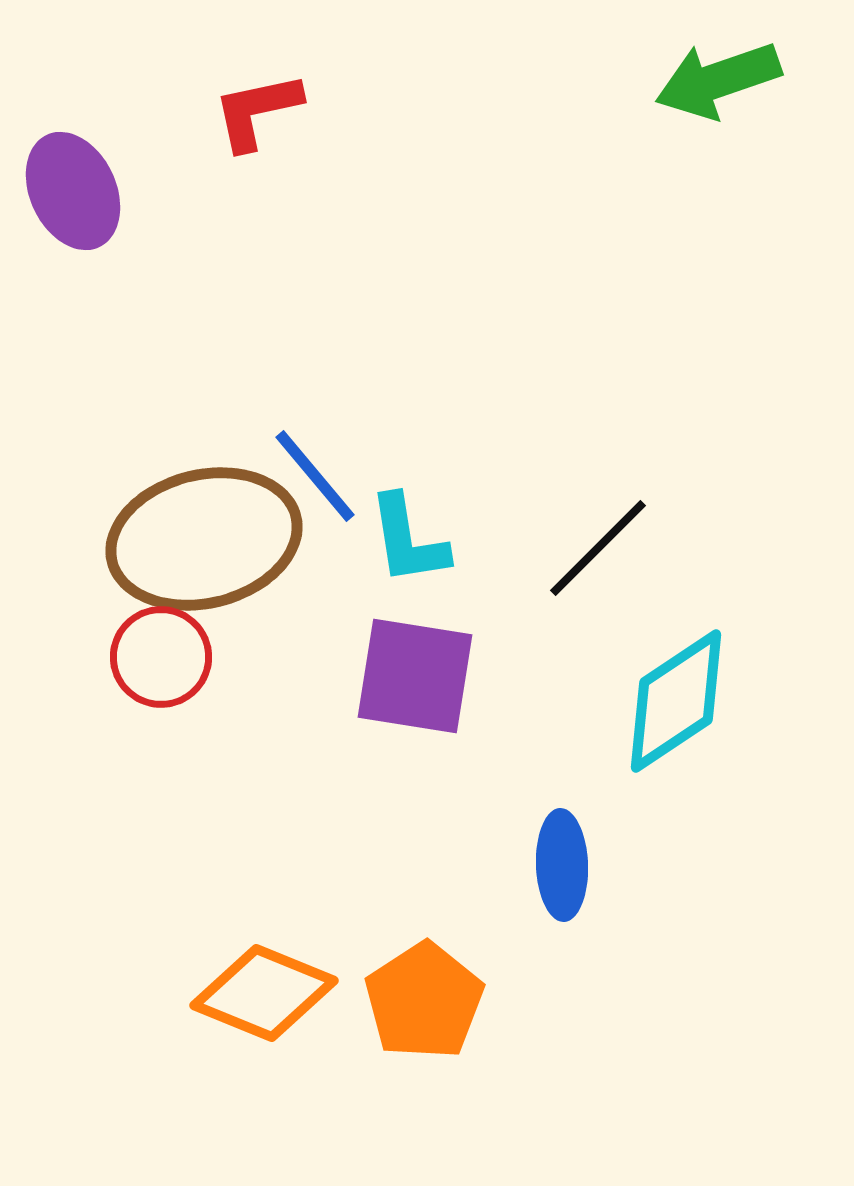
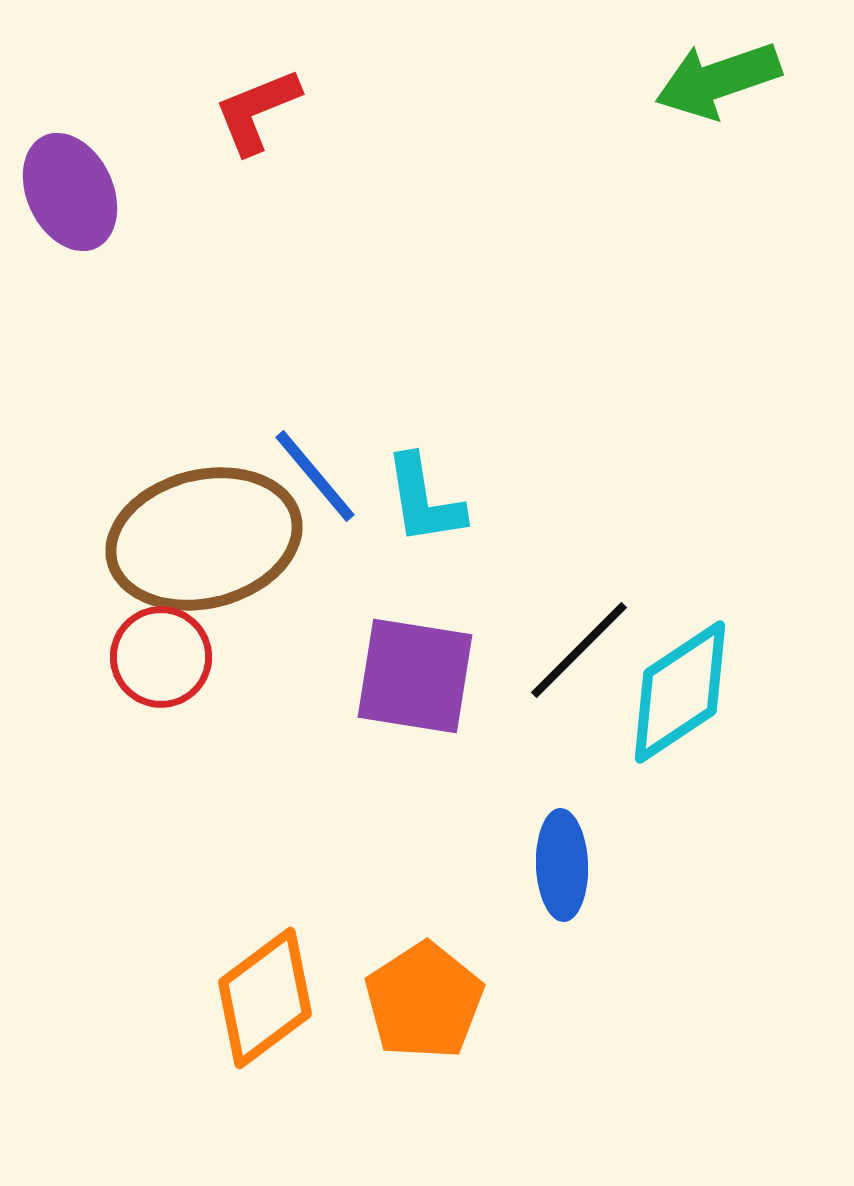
red L-shape: rotated 10 degrees counterclockwise
purple ellipse: moved 3 px left, 1 px down
cyan L-shape: moved 16 px right, 40 px up
black line: moved 19 px left, 102 px down
cyan diamond: moved 4 px right, 9 px up
orange diamond: moved 1 px right, 5 px down; rotated 59 degrees counterclockwise
